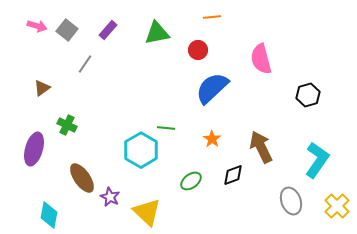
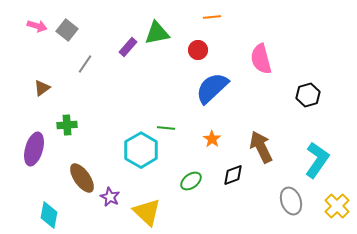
purple rectangle: moved 20 px right, 17 px down
green cross: rotated 30 degrees counterclockwise
